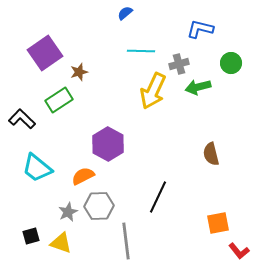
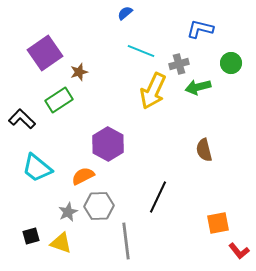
cyan line: rotated 20 degrees clockwise
brown semicircle: moved 7 px left, 4 px up
